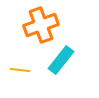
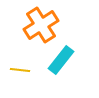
orange cross: rotated 12 degrees counterclockwise
